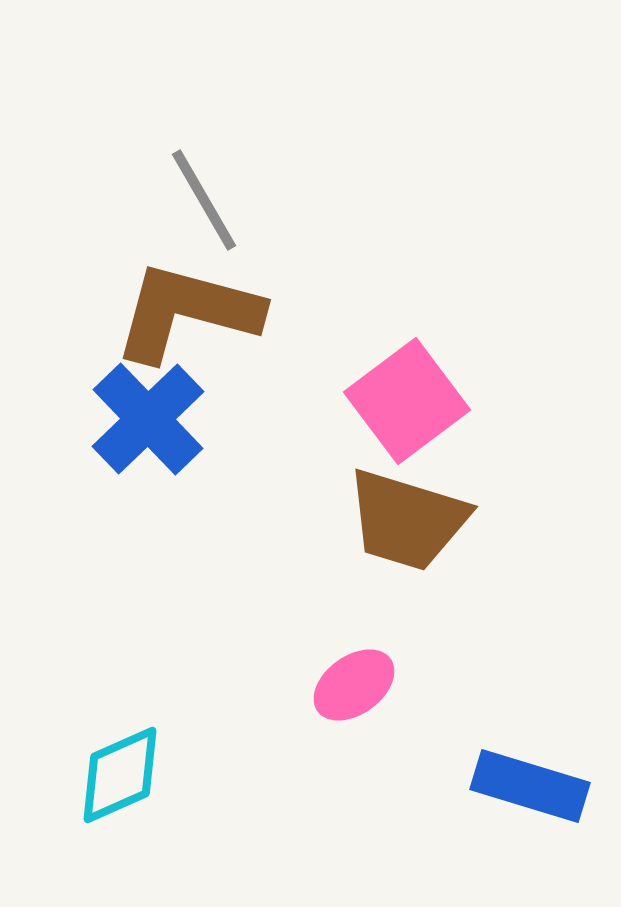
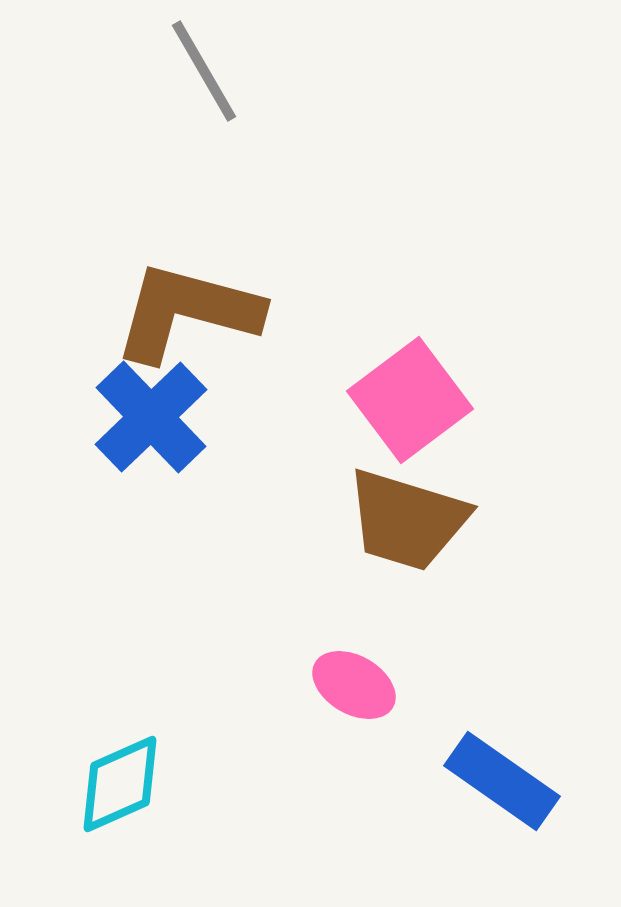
gray line: moved 129 px up
pink square: moved 3 px right, 1 px up
blue cross: moved 3 px right, 2 px up
pink ellipse: rotated 66 degrees clockwise
cyan diamond: moved 9 px down
blue rectangle: moved 28 px left, 5 px up; rotated 18 degrees clockwise
